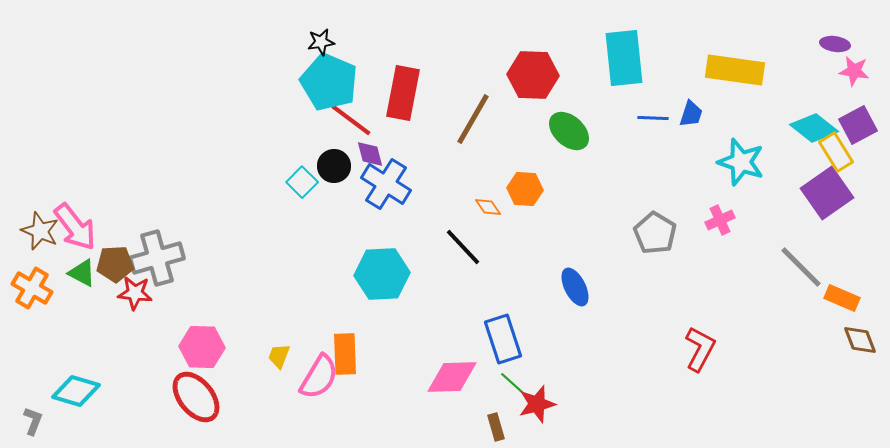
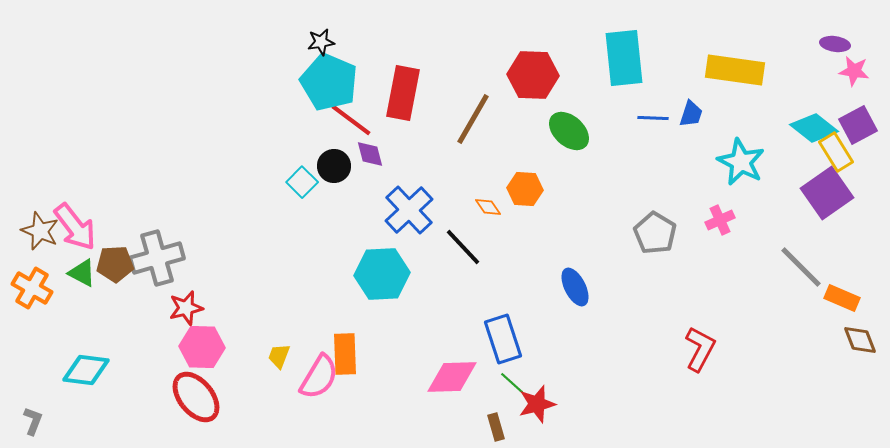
cyan star at (741, 162): rotated 9 degrees clockwise
blue cross at (386, 184): moved 23 px right, 26 px down; rotated 15 degrees clockwise
red star at (135, 293): moved 51 px right, 15 px down; rotated 20 degrees counterclockwise
cyan diamond at (76, 391): moved 10 px right, 21 px up; rotated 9 degrees counterclockwise
